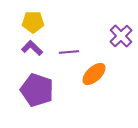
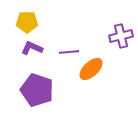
yellow pentagon: moved 6 px left
purple cross: rotated 30 degrees clockwise
purple L-shape: rotated 20 degrees counterclockwise
orange ellipse: moved 3 px left, 5 px up
